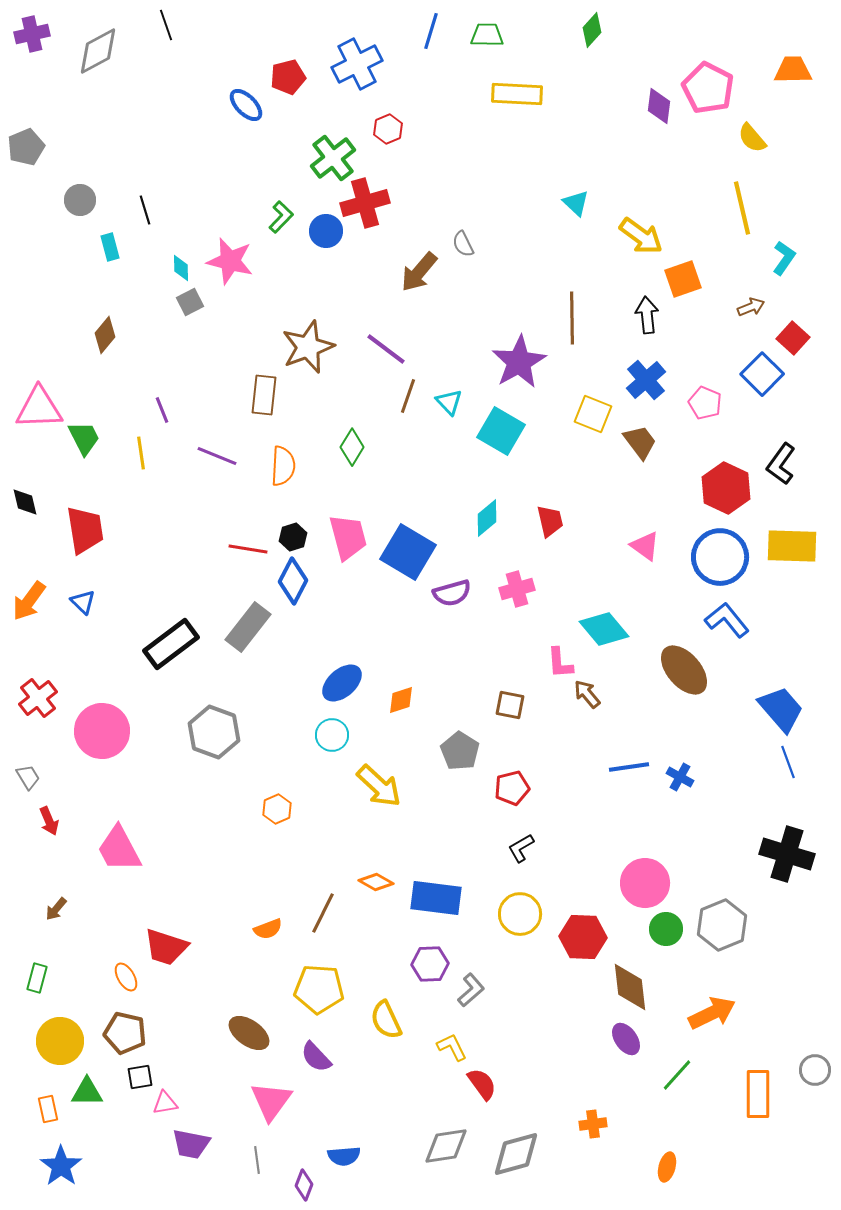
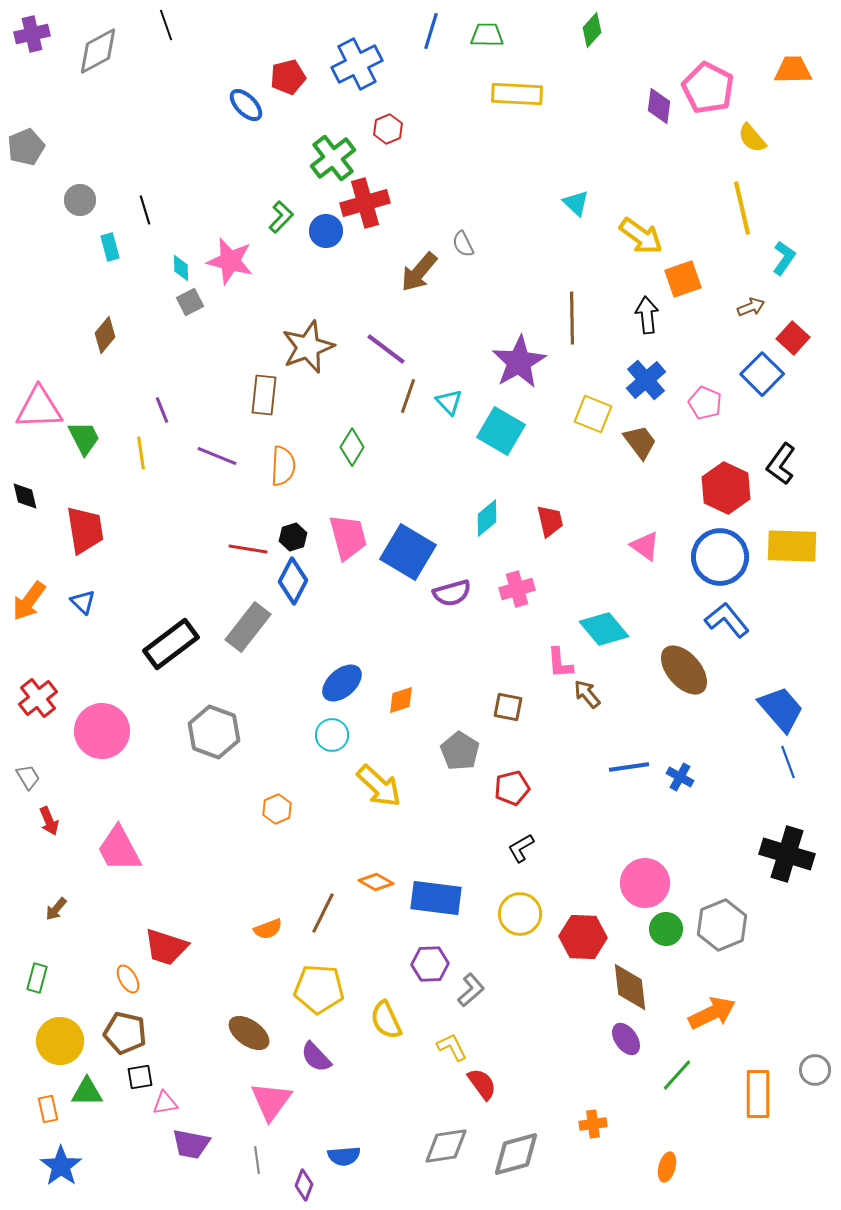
black diamond at (25, 502): moved 6 px up
brown square at (510, 705): moved 2 px left, 2 px down
orange ellipse at (126, 977): moved 2 px right, 2 px down
